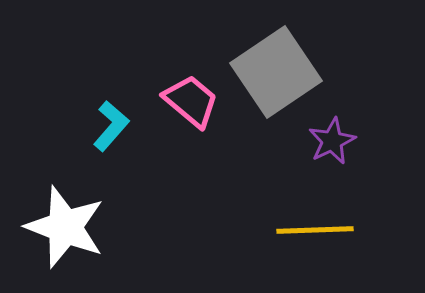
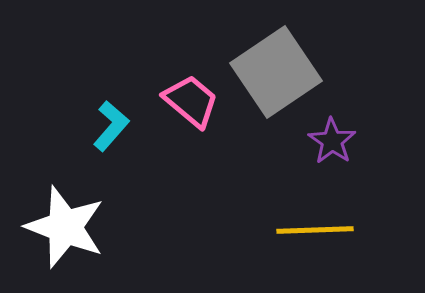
purple star: rotated 12 degrees counterclockwise
